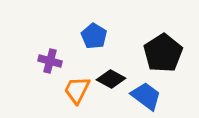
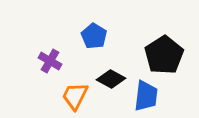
black pentagon: moved 1 px right, 2 px down
purple cross: rotated 15 degrees clockwise
orange trapezoid: moved 2 px left, 6 px down
blue trapezoid: rotated 60 degrees clockwise
